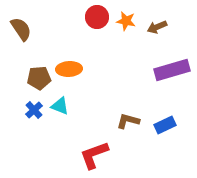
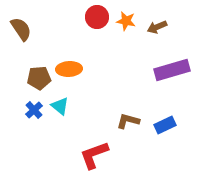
cyan triangle: rotated 18 degrees clockwise
